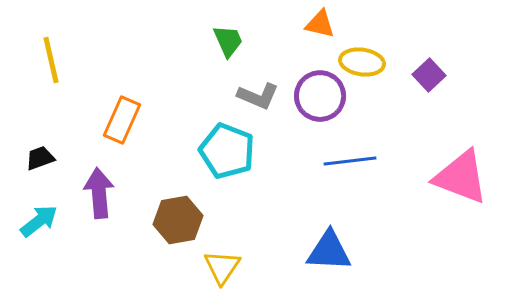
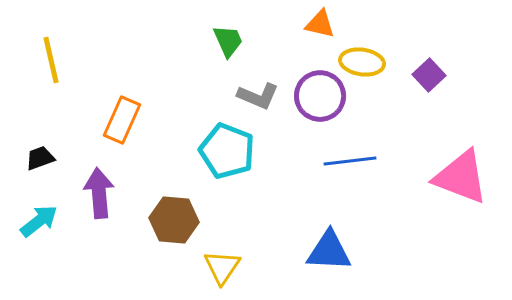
brown hexagon: moved 4 px left; rotated 15 degrees clockwise
